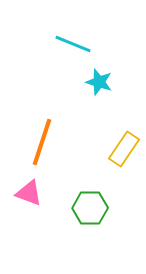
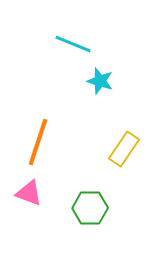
cyan star: moved 1 px right, 1 px up
orange line: moved 4 px left
